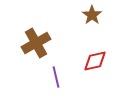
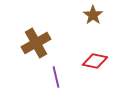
brown star: moved 1 px right
red diamond: rotated 25 degrees clockwise
